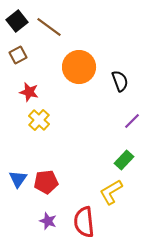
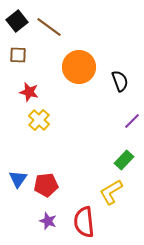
brown square: rotated 30 degrees clockwise
red pentagon: moved 3 px down
